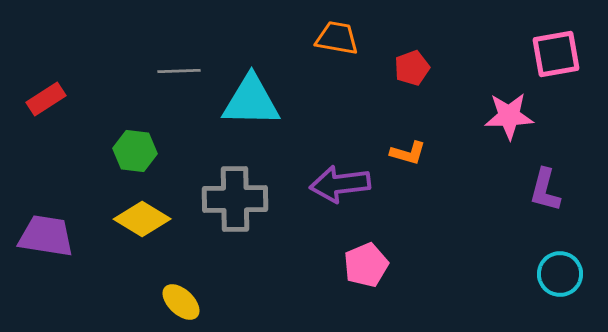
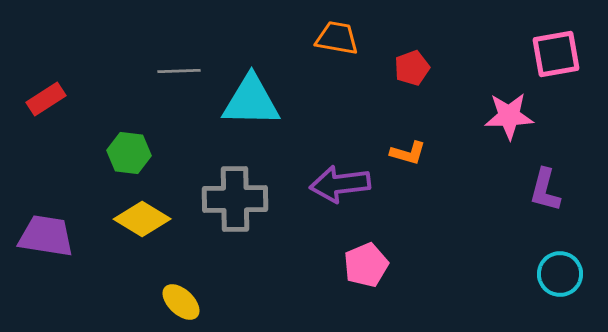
green hexagon: moved 6 px left, 2 px down
